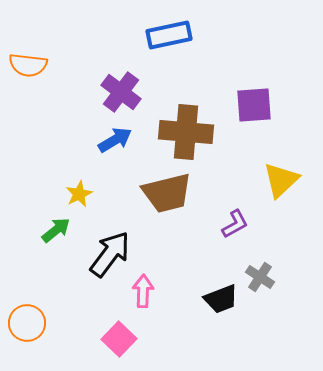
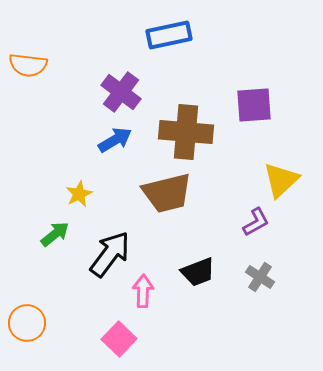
purple L-shape: moved 21 px right, 2 px up
green arrow: moved 1 px left, 4 px down
black trapezoid: moved 23 px left, 27 px up
